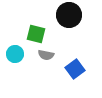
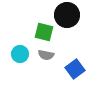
black circle: moved 2 px left
green square: moved 8 px right, 2 px up
cyan circle: moved 5 px right
